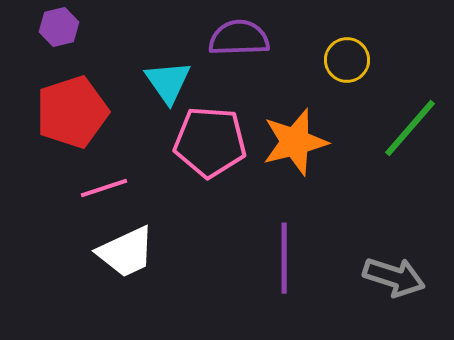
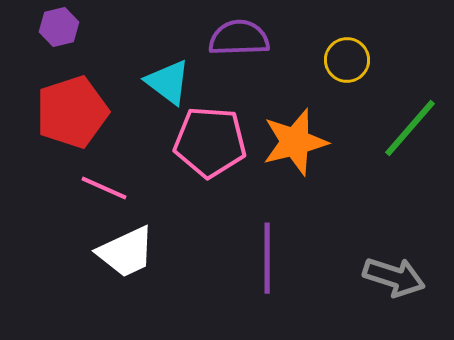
cyan triangle: rotated 18 degrees counterclockwise
pink line: rotated 42 degrees clockwise
purple line: moved 17 px left
